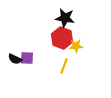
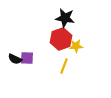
red hexagon: moved 1 px left, 1 px down; rotated 20 degrees clockwise
